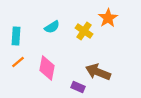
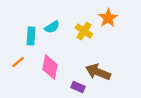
cyan rectangle: moved 15 px right
pink diamond: moved 3 px right, 1 px up
